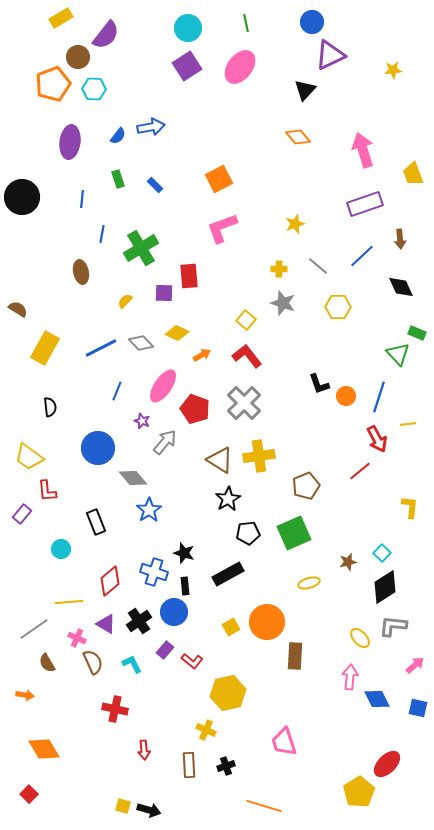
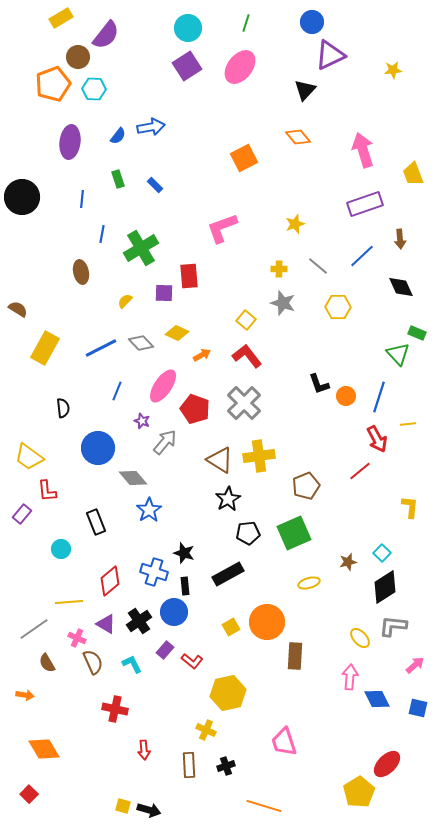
green line at (246, 23): rotated 30 degrees clockwise
orange square at (219, 179): moved 25 px right, 21 px up
black semicircle at (50, 407): moved 13 px right, 1 px down
